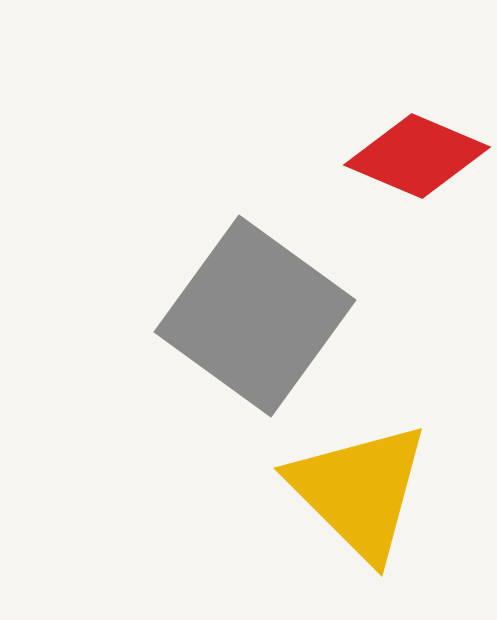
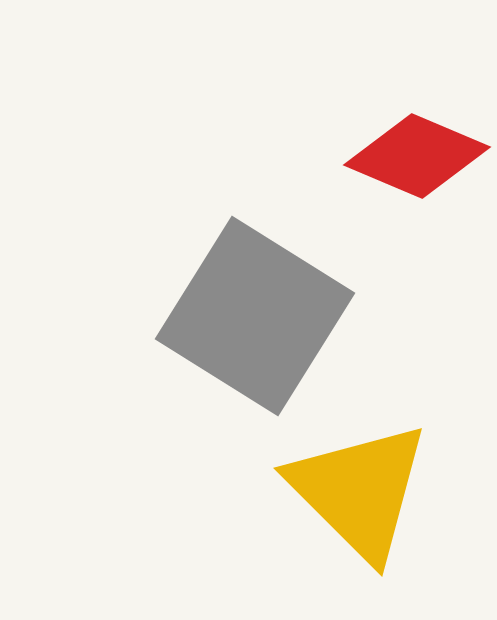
gray square: rotated 4 degrees counterclockwise
